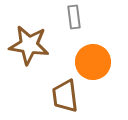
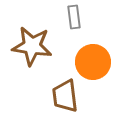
brown star: moved 3 px right, 1 px down
